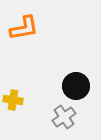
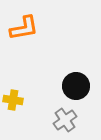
gray cross: moved 1 px right, 3 px down
